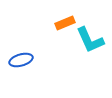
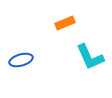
cyan L-shape: moved 17 px down
